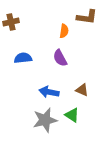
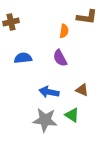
gray star: rotated 20 degrees clockwise
